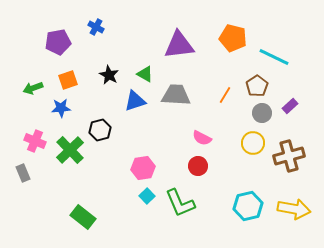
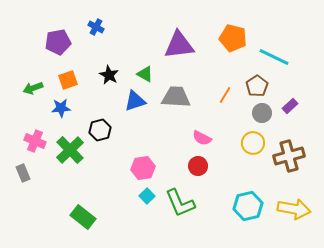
gray trapezoid: moved 2 px down
